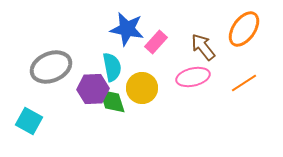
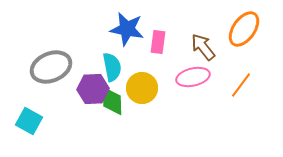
pink rectangle: moved 2 px right; rotated 35 degrees counterclockwise
orange line: moved 3 px left, 2 px down; rotated 20 degrees counterclockwise
green diamond: rotated 16 degrees clockwise
